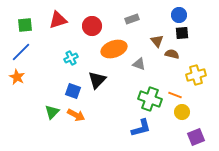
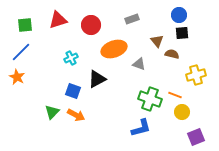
red circle: moved 1 px left, 1 px up
black triangle: moved 1 px up; rotated 18 degrees clockwise
